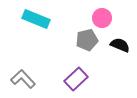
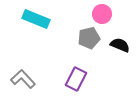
pink circle: moved 4 px up
gray pentagon: moved 2 px right, 2 px up
purple rectangle: rotated 20 degrees counterclockwise
